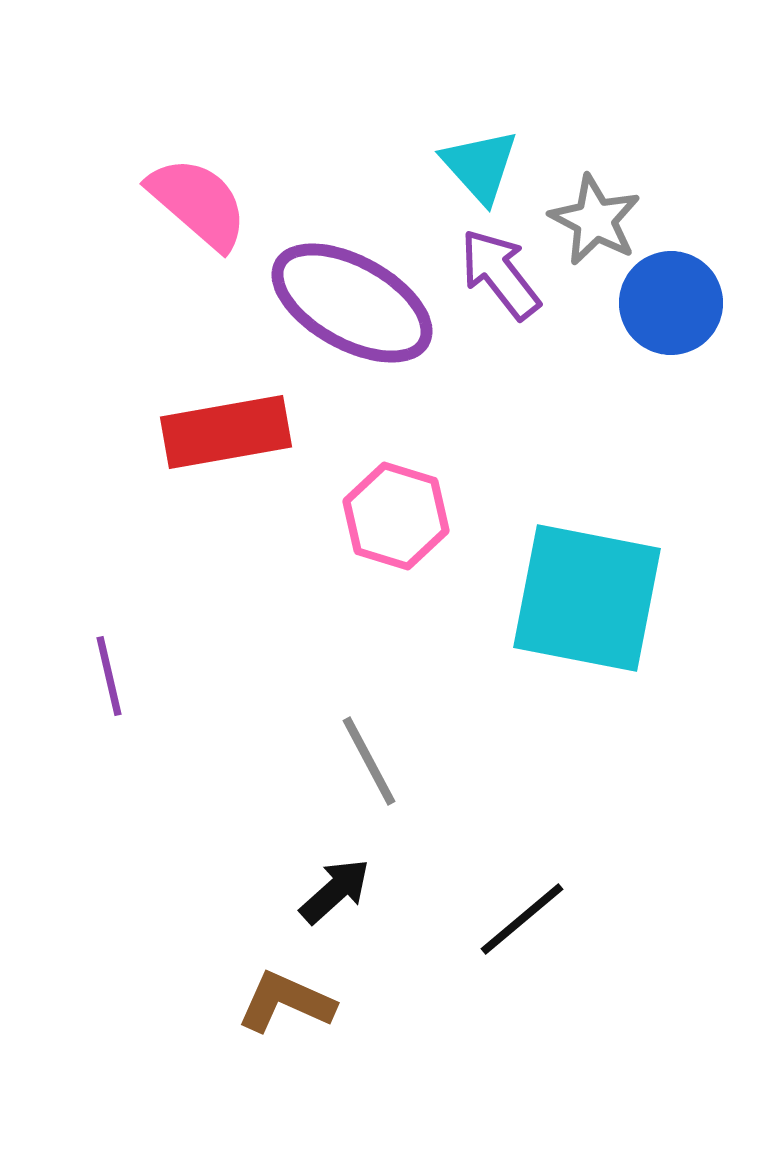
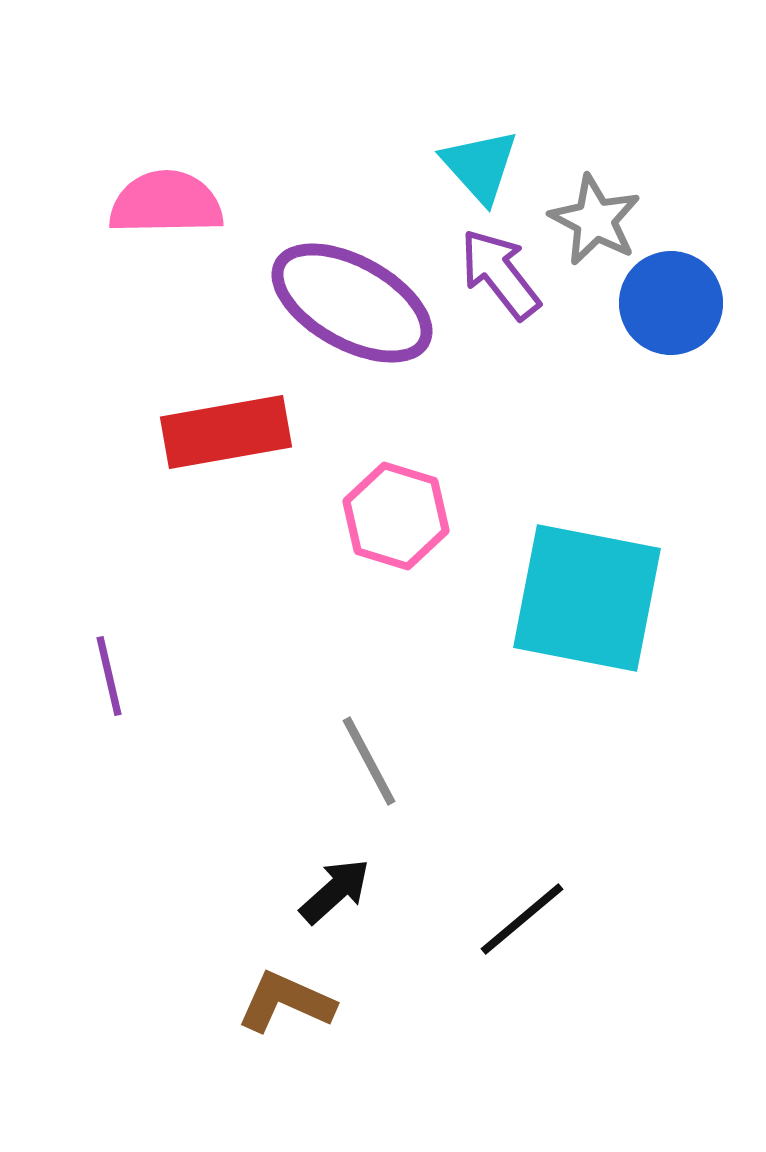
pink semicircle: moved 32 px left; rotated 42 degrees counterclockwise
